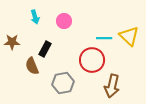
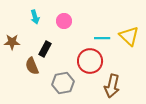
cyan line: moved 2 px left
red circle: moved 2 px left, 1 px down
